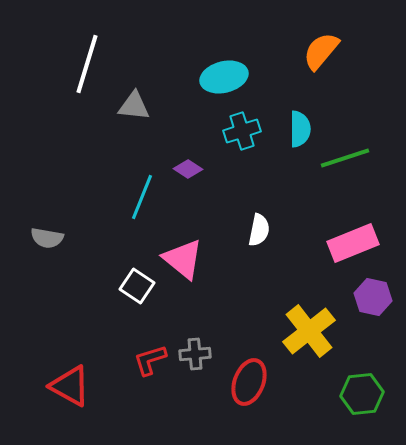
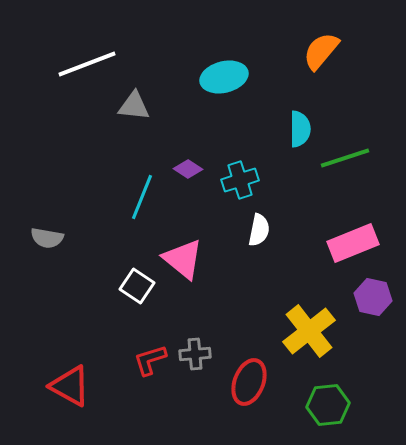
white line: rotated 52 degrees clockwise
cyan cross: moved 2 px left, 49 px down
green hexagon: moved 34 px left, 11 px down
